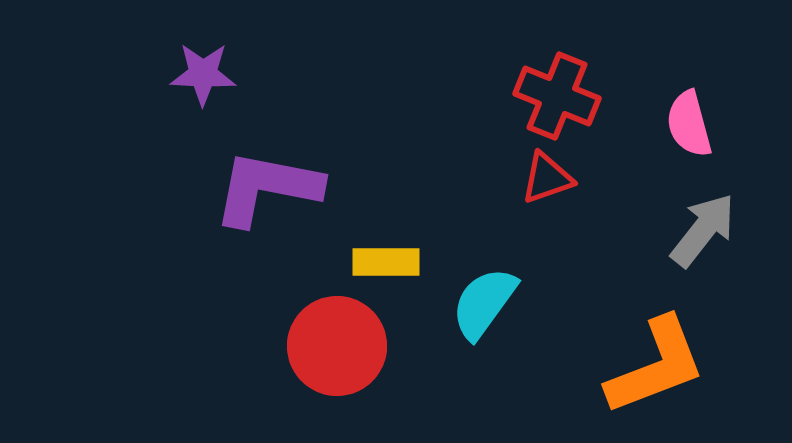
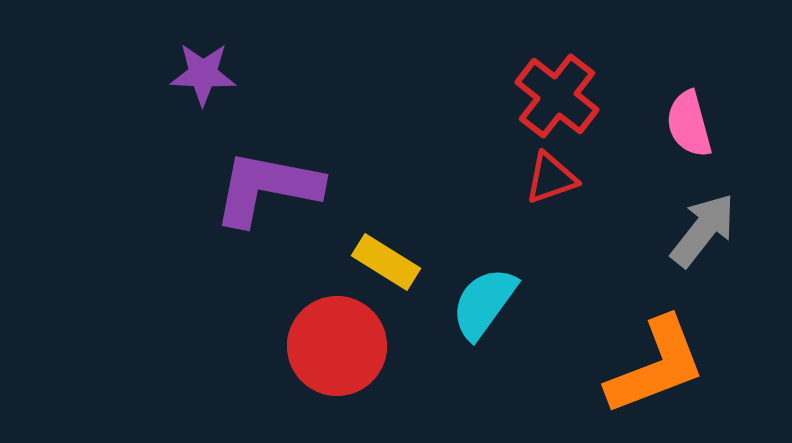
red cross: rotated 16 degrees clockwise
red triangle: moved 4 px right
yellow rectangle: rotated 32 degrees clockwise
